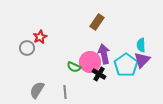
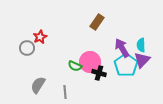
purple arrow: moved 18 px right, 6 px up; rotated 18 degrees counterclockwise
green semicircle: moved 1 px right, 1 px up
black cross: moved 1 px up; rotated 16 degrees counterclockwise
gray semicircle: moved 1 px right, 5 px up
